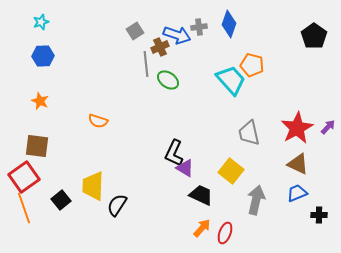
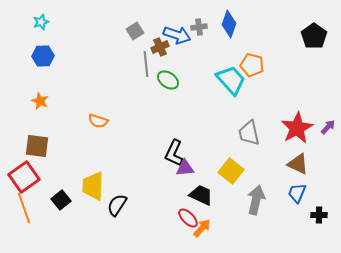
purple triangle: rotated 36 degrees counterclockwise
blue trapezoid: rotated 45 degrees counterclockwise
red ellipse: moved 37 px left, 15 px up; rotated 65 degrees counterclockwise
